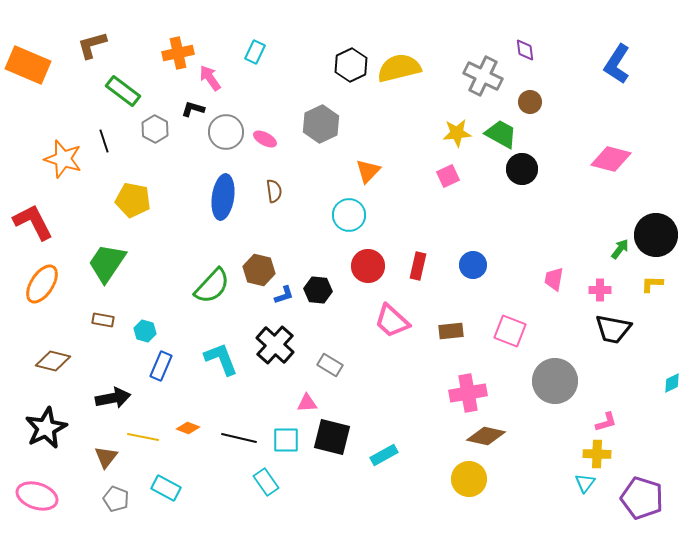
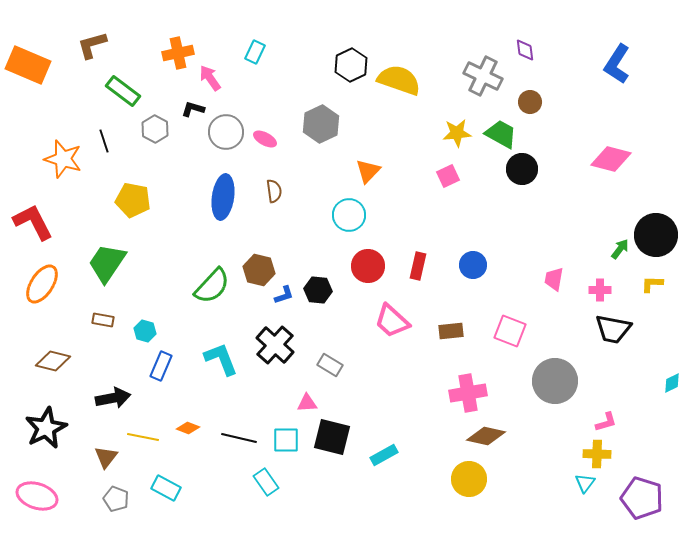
yellow semicircle at (399, 68): moved 12 px down; rotated 33 degrees clockwise
